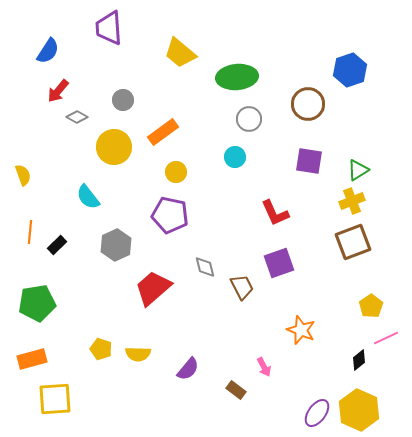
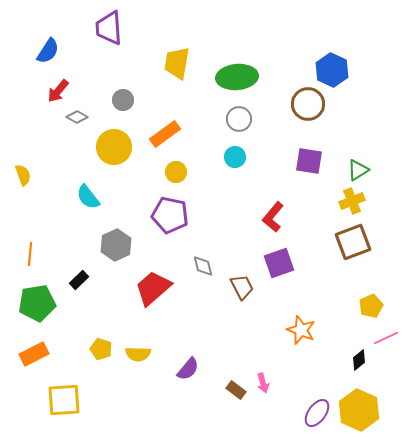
yellow trapezoid at (180, 53): moved 3 px left, 10 px down; rotated 60 degrees clockwise
blue hexagon at (350, 70): moved 18 px left; rotated 16 degrees counterclockwise
gray circle at (249, 119): moved 10 px left
orange rectangle at (163, 132): moved 2 px right, 2 px down
red L-shape at (275, 213): moved 2 px left, 4 px down; rotated 64 degrees clockwise
orange line at (30, 232): moved 22 px down
black rectangle at (57, 245): moved 22 px right, 35 px down
gray diamond at (205, 267): moved 2 px left, 1 px up
yellow pentagon at (371, 306): rotated 10 degrees clockwise
orange rectangle at (32, 359): moved 2 px right, 5 px up; rotated 12 degrees counterclockwise
pink arrow at (264, 367): moved 1 px left, 16 px down; rotated 12 degrees clockwise
yellow square at (55, 399): moved 9 px right, 1 px down
